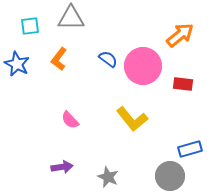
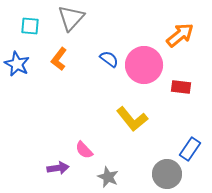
gray triangle: rotated 48 degrees counterclockwise
cyan square: rotated 12 degrees clockwise
blue semicircle: moved 1 px right
pink circle: moved 1 px right, 1 px up
red rectangle: moved 2 px left, 3 px down
pink semicircle: moved 14 px right, 30 px down
blue rectangle: rotated 40 degrees counterclockwise
purple arrow: moved 4 px left, 1 px down
gray circle: moved 3 px left, 2 px up
